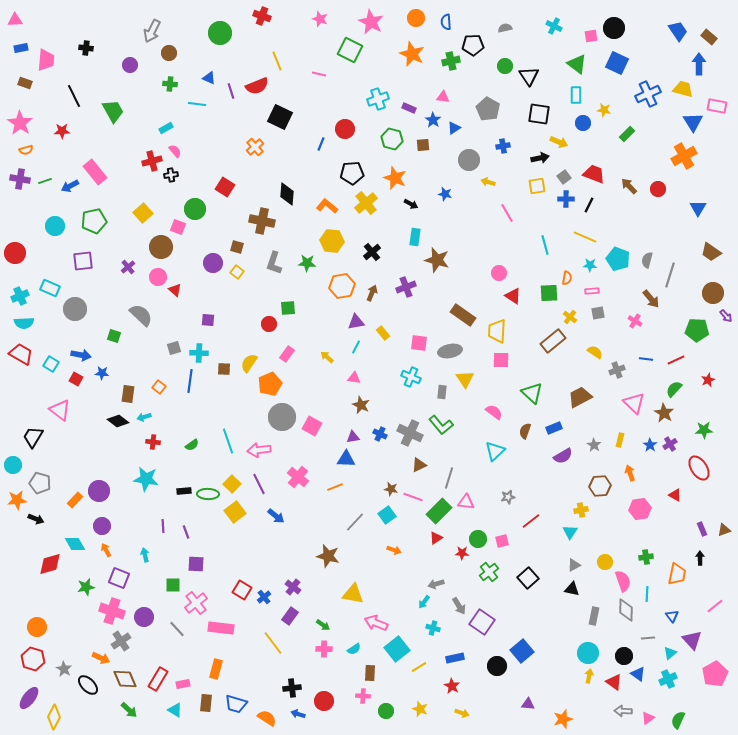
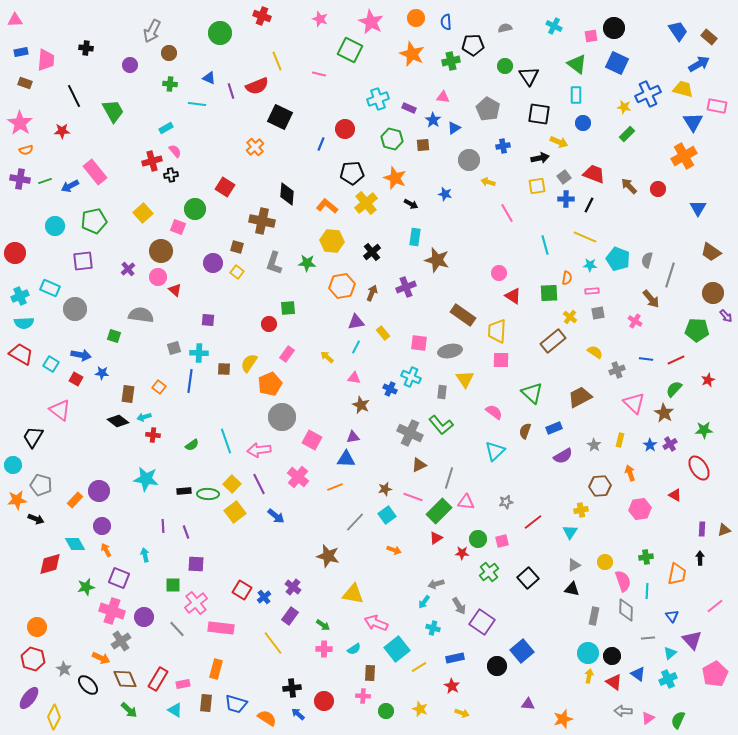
blue rectangle at (21, 48): moved 4 px down
blue arrow at (699, 64): rotated 60 degrees clockwise
yellow star at (604, 110): moved 20 px right, 3 px up
brown circle at (161, 247): moved 4 px down
purple cross at (128, 267): moved 2 px down
gray semicircle at (141, 315): rotated 35 degrees counterclockwise
pink square at (312, 426): moved 14 px down
blue cross at (380, 434): moved 10 px right, 45 px up
cyan line at (228, 441): moved 2 px left
red cross at (153, 442): moved 7 px up
gray pentagon at (40, 483): moved 1 px right, 2 px down
brown star at (391, 489): moved 6 px left; rotated 24 degrees counterclockwise
gray star at (508, 497): moved 2 px left, 5 px down
red line at (531, 521): moved 2 px right, 1 px down
purple rectangle at (702, 529): rotated 24 degrees clockwise
cyan line at (647, 594): moved 3 px up
black circle at (624, 656): moved 12 px left
blue arrow at (298, 714): rotated 24 degrees clockwise
